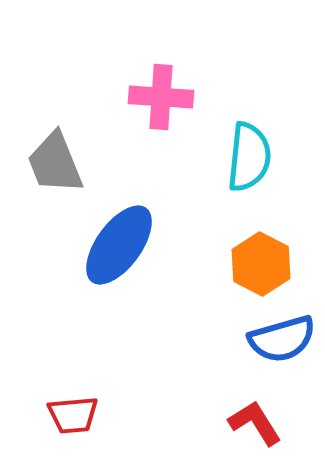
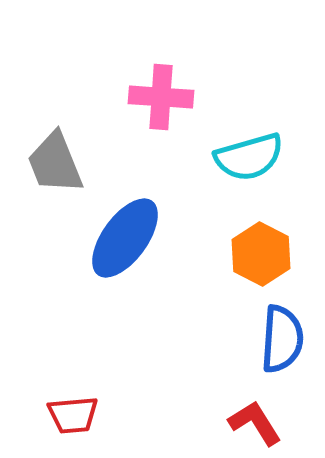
cyan semicircle: rotated 68 degrees clockwise
blue ellipse: moved 6 px right, 7 px up
orange hexagon: moved 10 px up
blue semicircle: rotated 70 degrees counterclockwise
